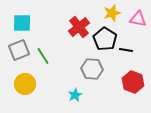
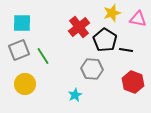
black pentagon: moved 1 px down
